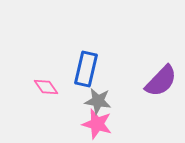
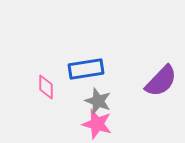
blue rectangle: rotated 68 degrees clockwise
pink diamond: rotated 35 degrees clockwise
gray star: rotated 12 degrees clockwise
